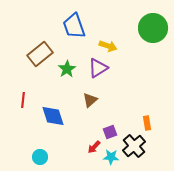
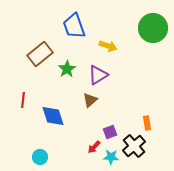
purple triangle: moved 7 px down
